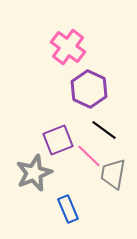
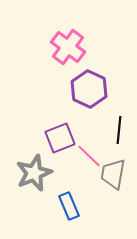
black line: moved 15 px right; rotated 60 degrees clockwise
purple square: moved 2 px right, 2 px up
blue rectangle: moved 1 px right, 3 px up
